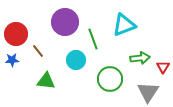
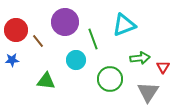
red circle: moved 4 px up
brown line: moved 10 px up
